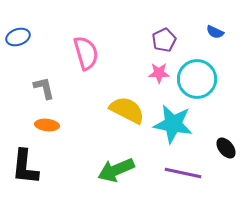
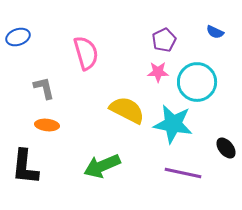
pink star: moved 1 px left, 1 px up
cyan circle: moved 3 px down
green arrow: moved 14 px left, 4 px up
